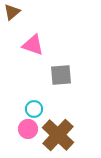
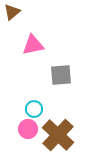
pink triangle: rotated 30 degrees counterclockwise
